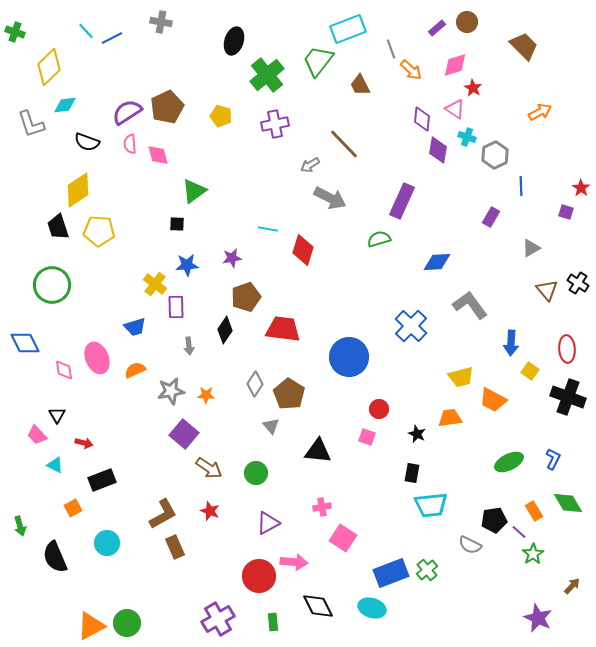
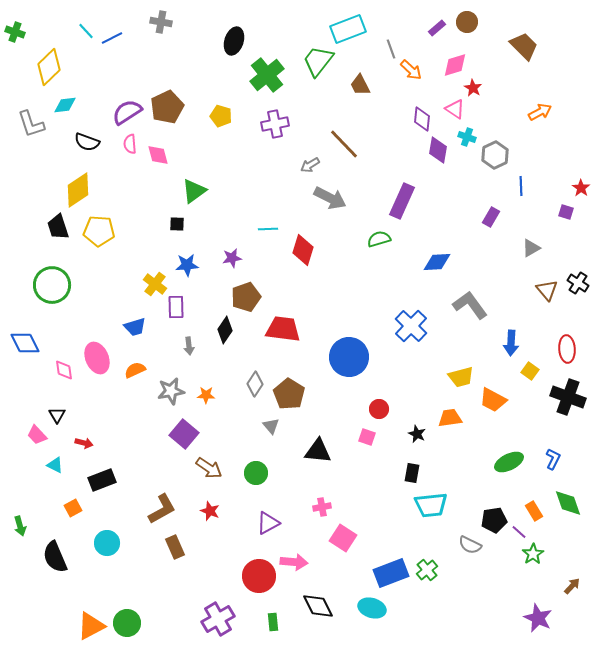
cyan line at (268, 229): rotated 12 degrees counterclockwise
green diamond at (568, 503): rotated 12 degrees clockwise
brown L-shape at (163, 514): moved 1 px left, 5 px up
